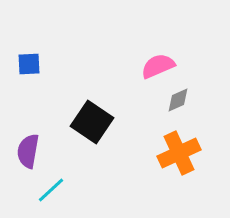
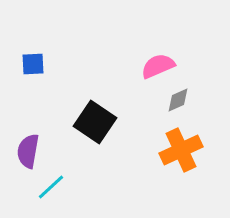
blue square: moved 4 px right
black square: moved 3 px right
orange cross: moved 2 px right, 3 px up
cyan line: moved 3 px up
